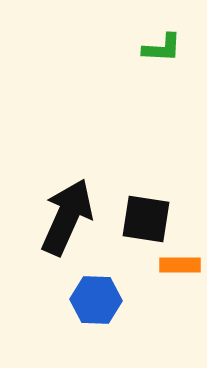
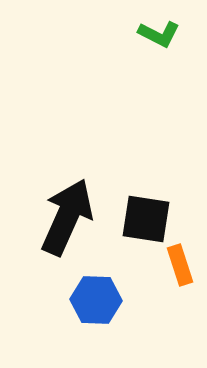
green L-shape: moved 3 px left, 14 px up; rotated 24 degrees clockwise
orange rectangle: rotated 72 degrees clockwise
